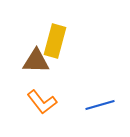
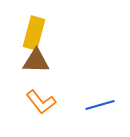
yellow rectangle: moved 21 px left, 8 px up
orange L-shape: moved 1 px left
